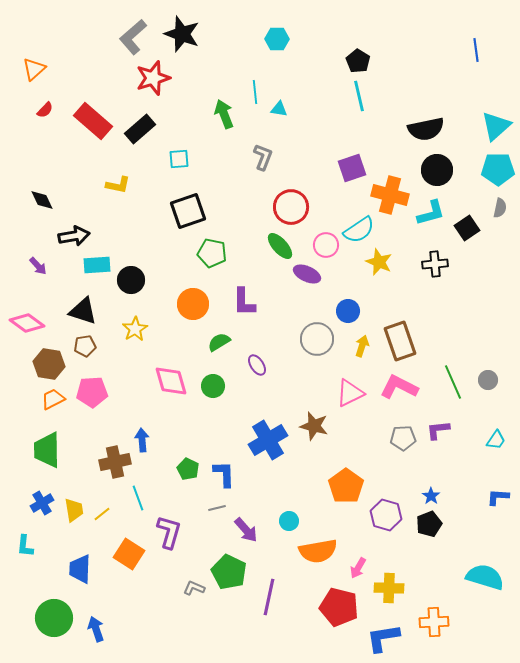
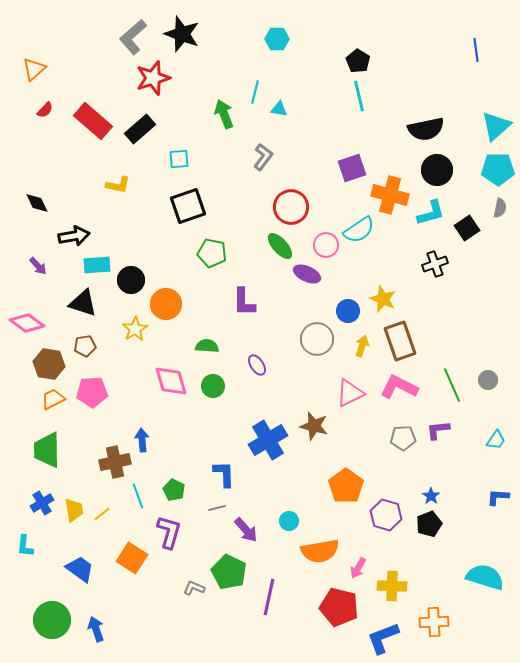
cyan line at (255, 92): rotated 20 degrees clockwise
gray L-shape at (263, 157): rotated 16 degrees clockwise
black diamond at (42, 200): moved 5 px left, 3 px down
black square at (188, 211): moved 5 px up
yellow star at (379, 262): moved 4 px right, 37 px down
black cross at (435, 264): rotated 15 degrees counterclockwise
orange circle at (193, 304): moved 27 px left
black triangle at (83, 311): moved 8 px up
green semicircle at (219, 342): moved 12 px left, 4 px down; rotated 35 degrees clockwise
green line at (453, 382): moved 1 px left, 3 px down
green pentagon at (188, 469): moved 14 px left, 21 px down
cyan line at (138, 498): moved 2 px up
orange semicircle at (318, 551): moved 2 px right
orange square at (129, 554): moved 3 px right, 4 px down
blue trapezoid at (80, 569): rotated 124 degrees clockwise
yellow cross at (389, 588): moved 3 px right, 2 px up
green circle at (54, 618): moved 2 px left, 2 px down
blue L-shape at (383, 638): rotated 12 degrees counterclockwise
